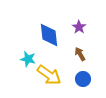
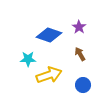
blue diamond: rotated 65 degrees counterclockwise
cyan star: rotated 14 degrees counterclockwise
yellow arrow: rotated 55 degrees counterclockwise
blue circle: moved 6 px down
